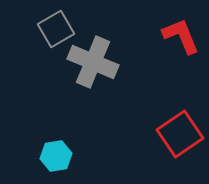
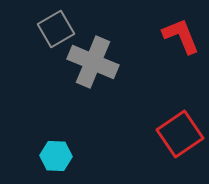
cyan hexagon: rotated 12 degrees clockwise
